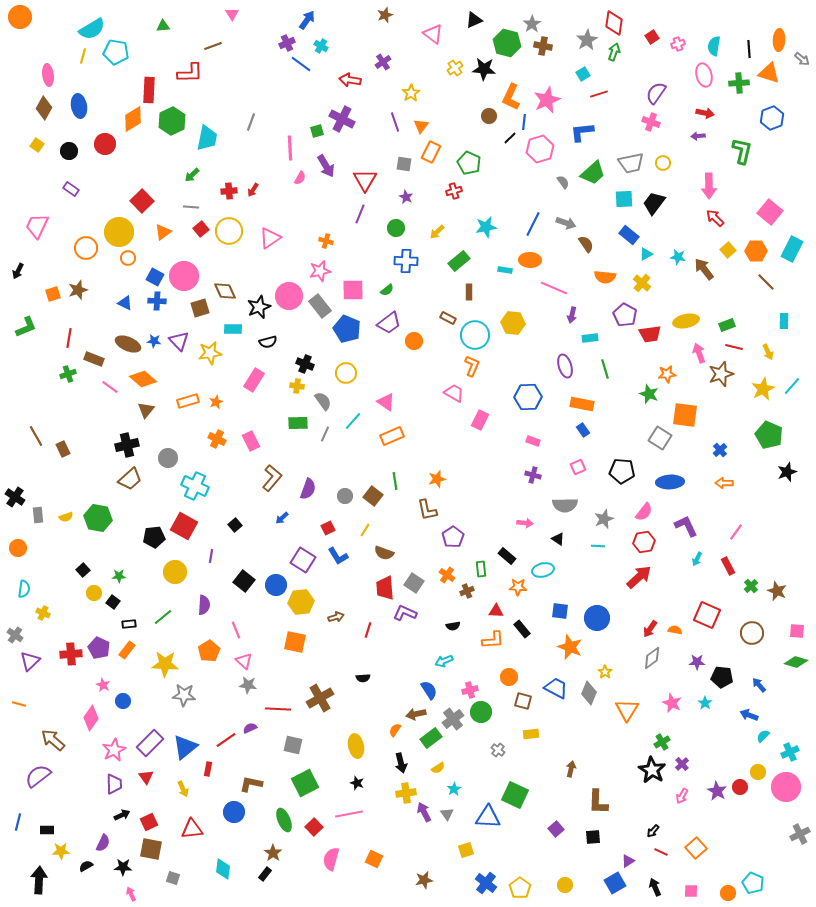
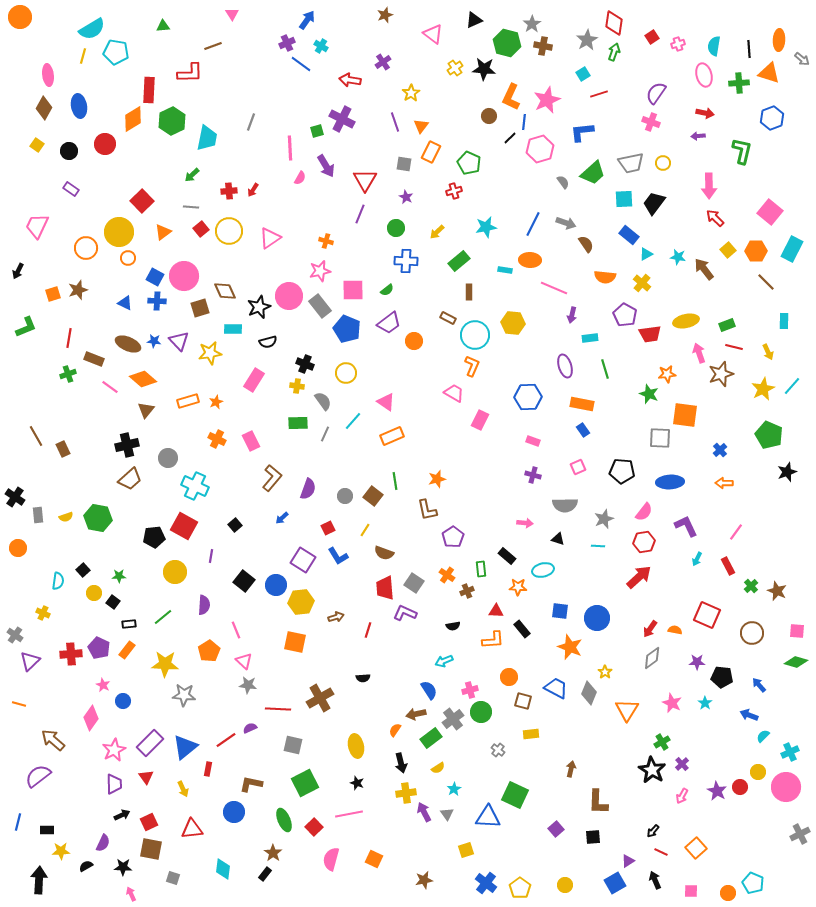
gray square at (660, 438): rotated 30 degrees counterclockwise
black triangle at (558, 539): rotated 16 degrees counterclockwise
cyan semicircle at (24, 589): moved 34 px right, 8 px up
black arrow at (655, 887): moved 7 px up
